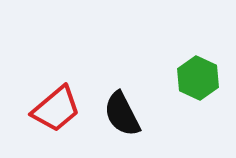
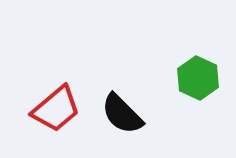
black semicircle: rotated 18 degrees counterclockwise
